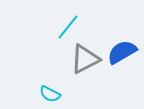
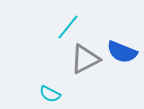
blue semicircle: rotated 128 degrees counterclockwise
